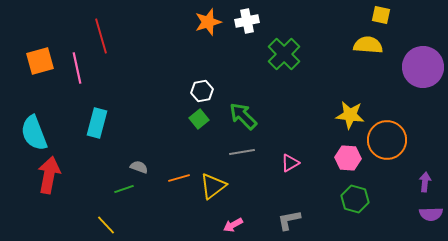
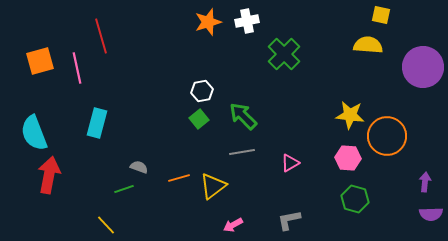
orange circle: moved 4 px up
